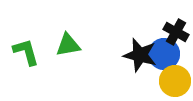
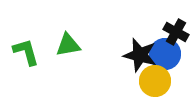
blue circle: moved 1 px right
yellow circle: moved 20 px left
